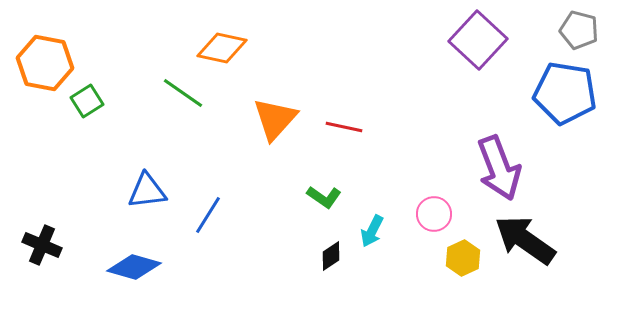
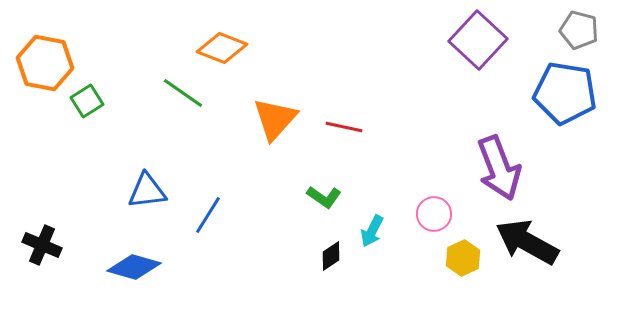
orange diamond: rotated 9 degrees clockwise
black arrow: moved 2 px right, 2 px down; rotated 6 degrees counterclockwise
